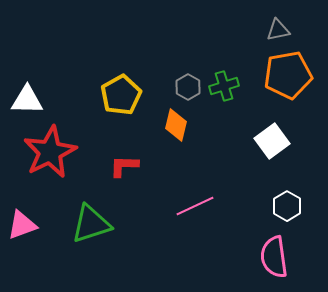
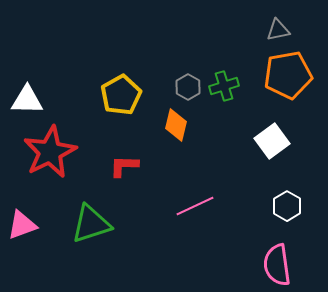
pink semicircle: moved 3 px right, 8 px down
